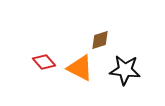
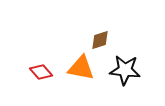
red diamond: moved 3 px left, 10 px down
orange triangle: moved 1 px right; rotated 16 degrees counterclockwise
